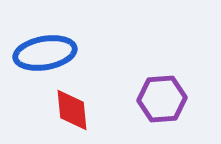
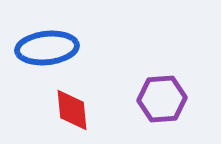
blue ellipse: moved 2 px right, 5 px up; rotated 4 degrees clockwise
